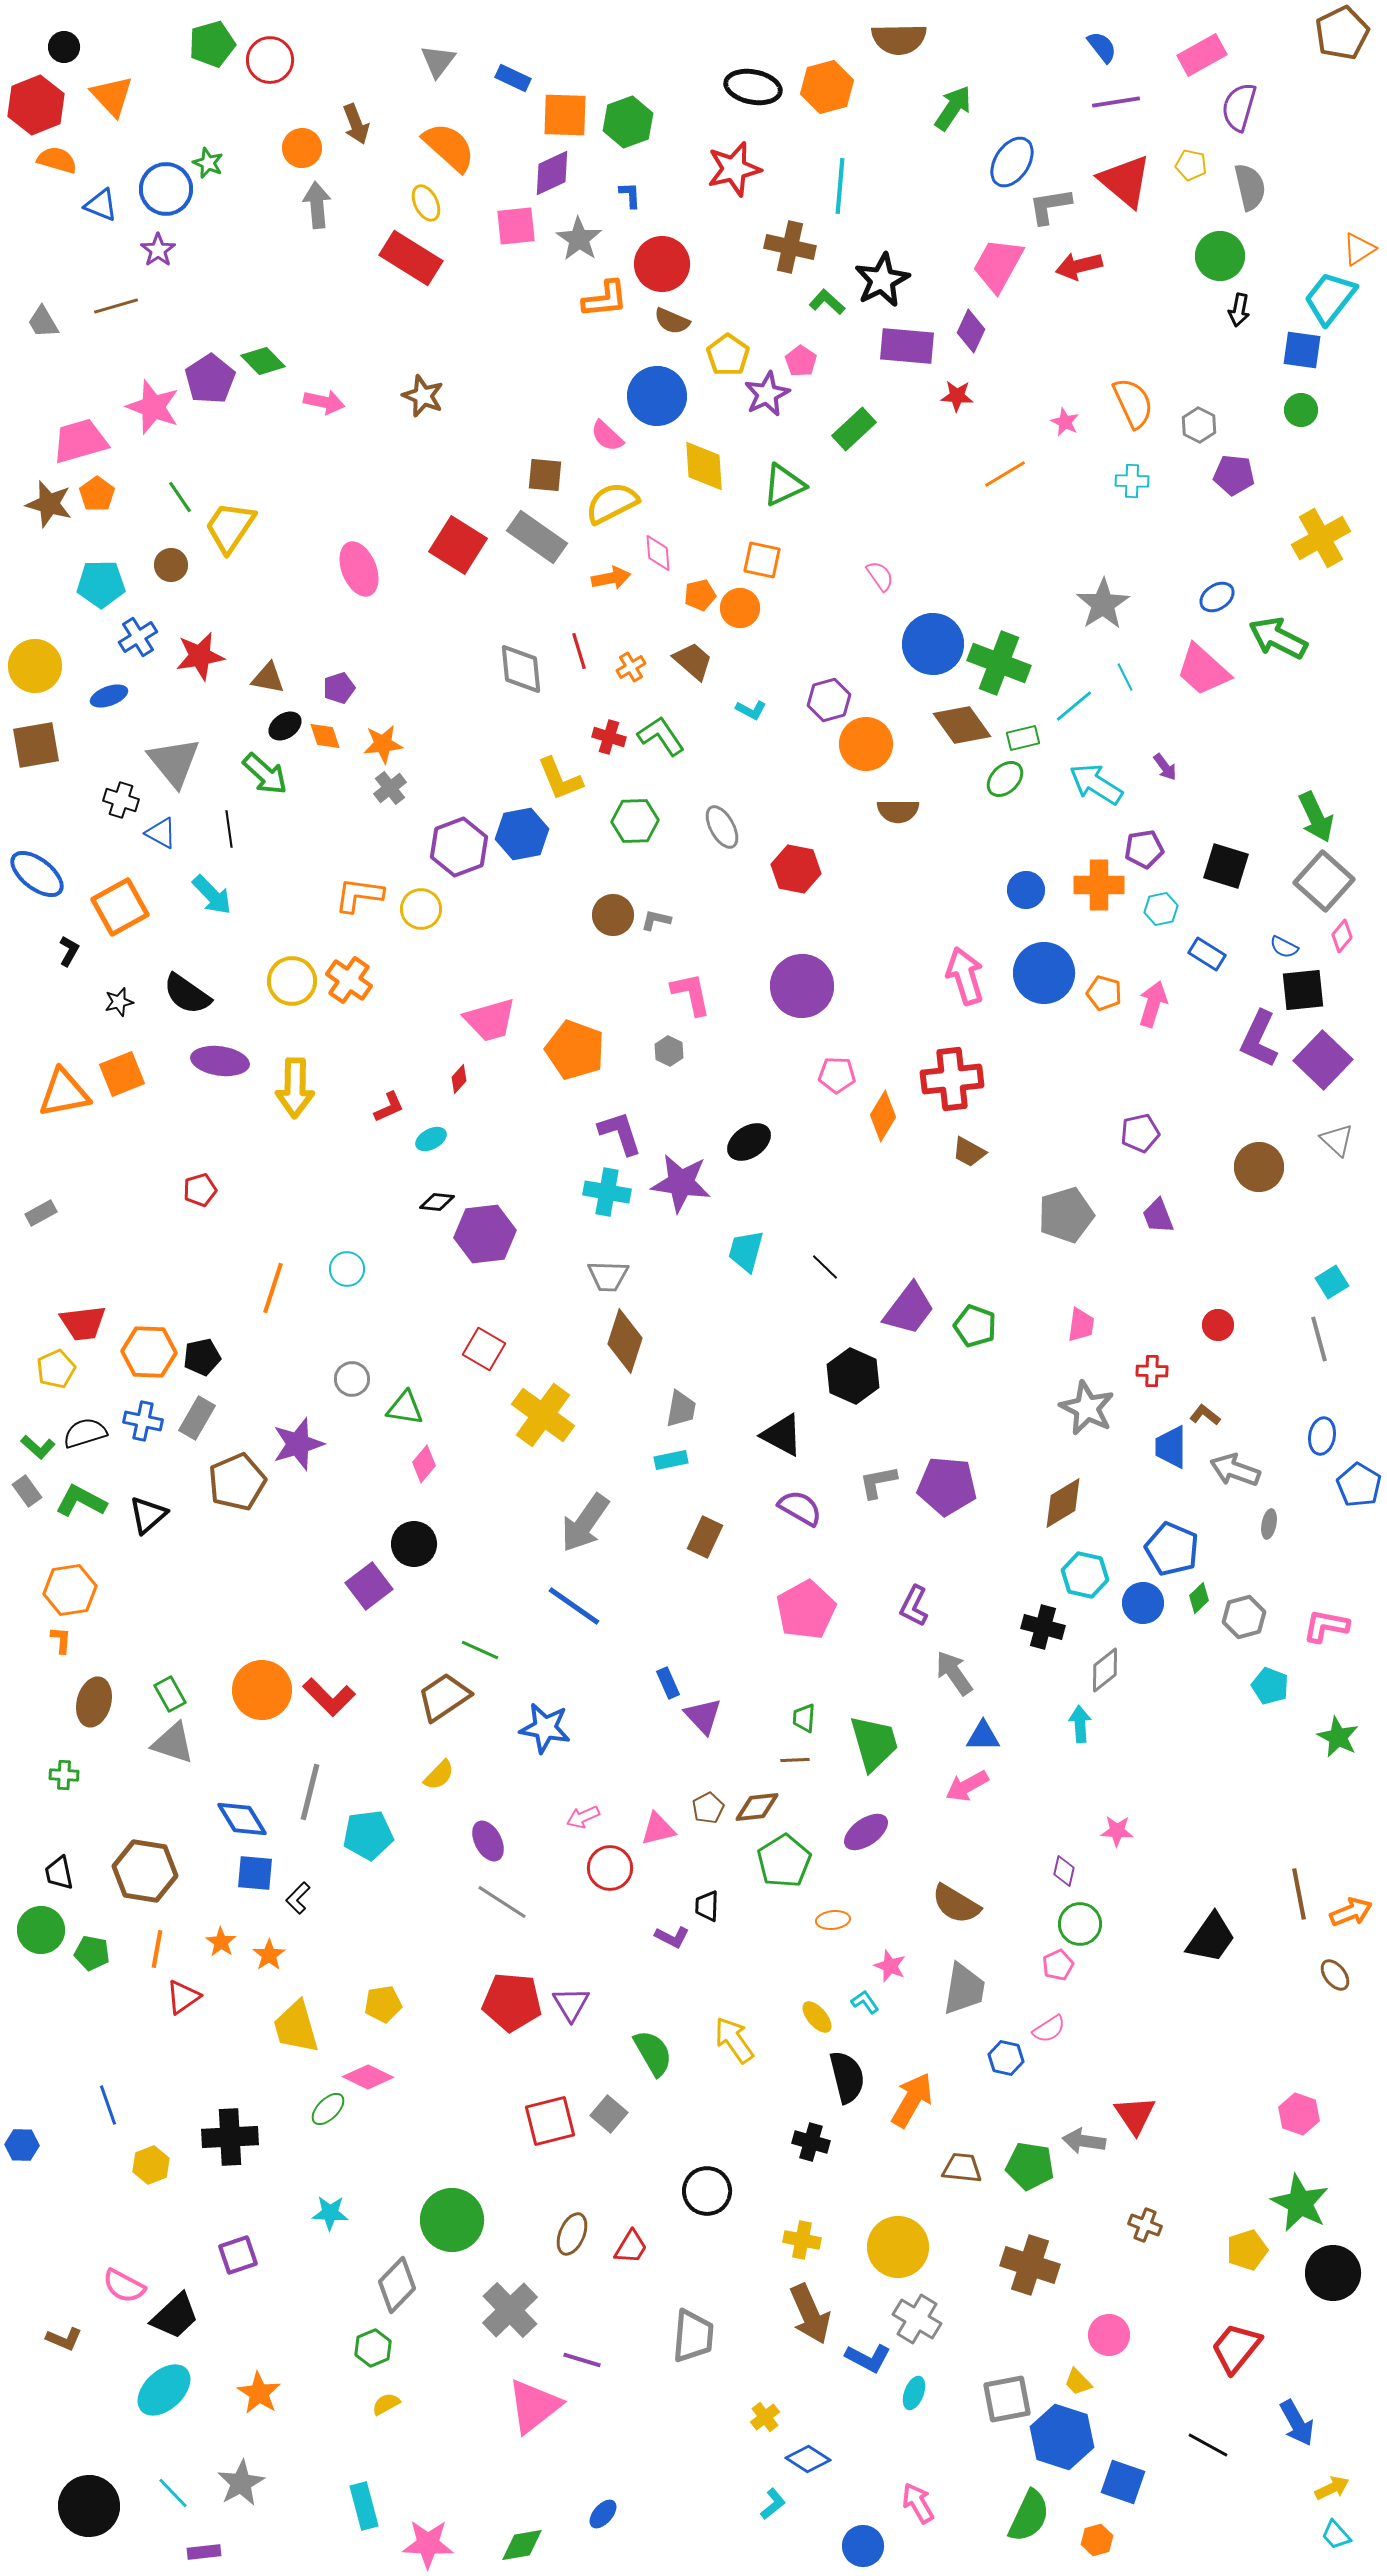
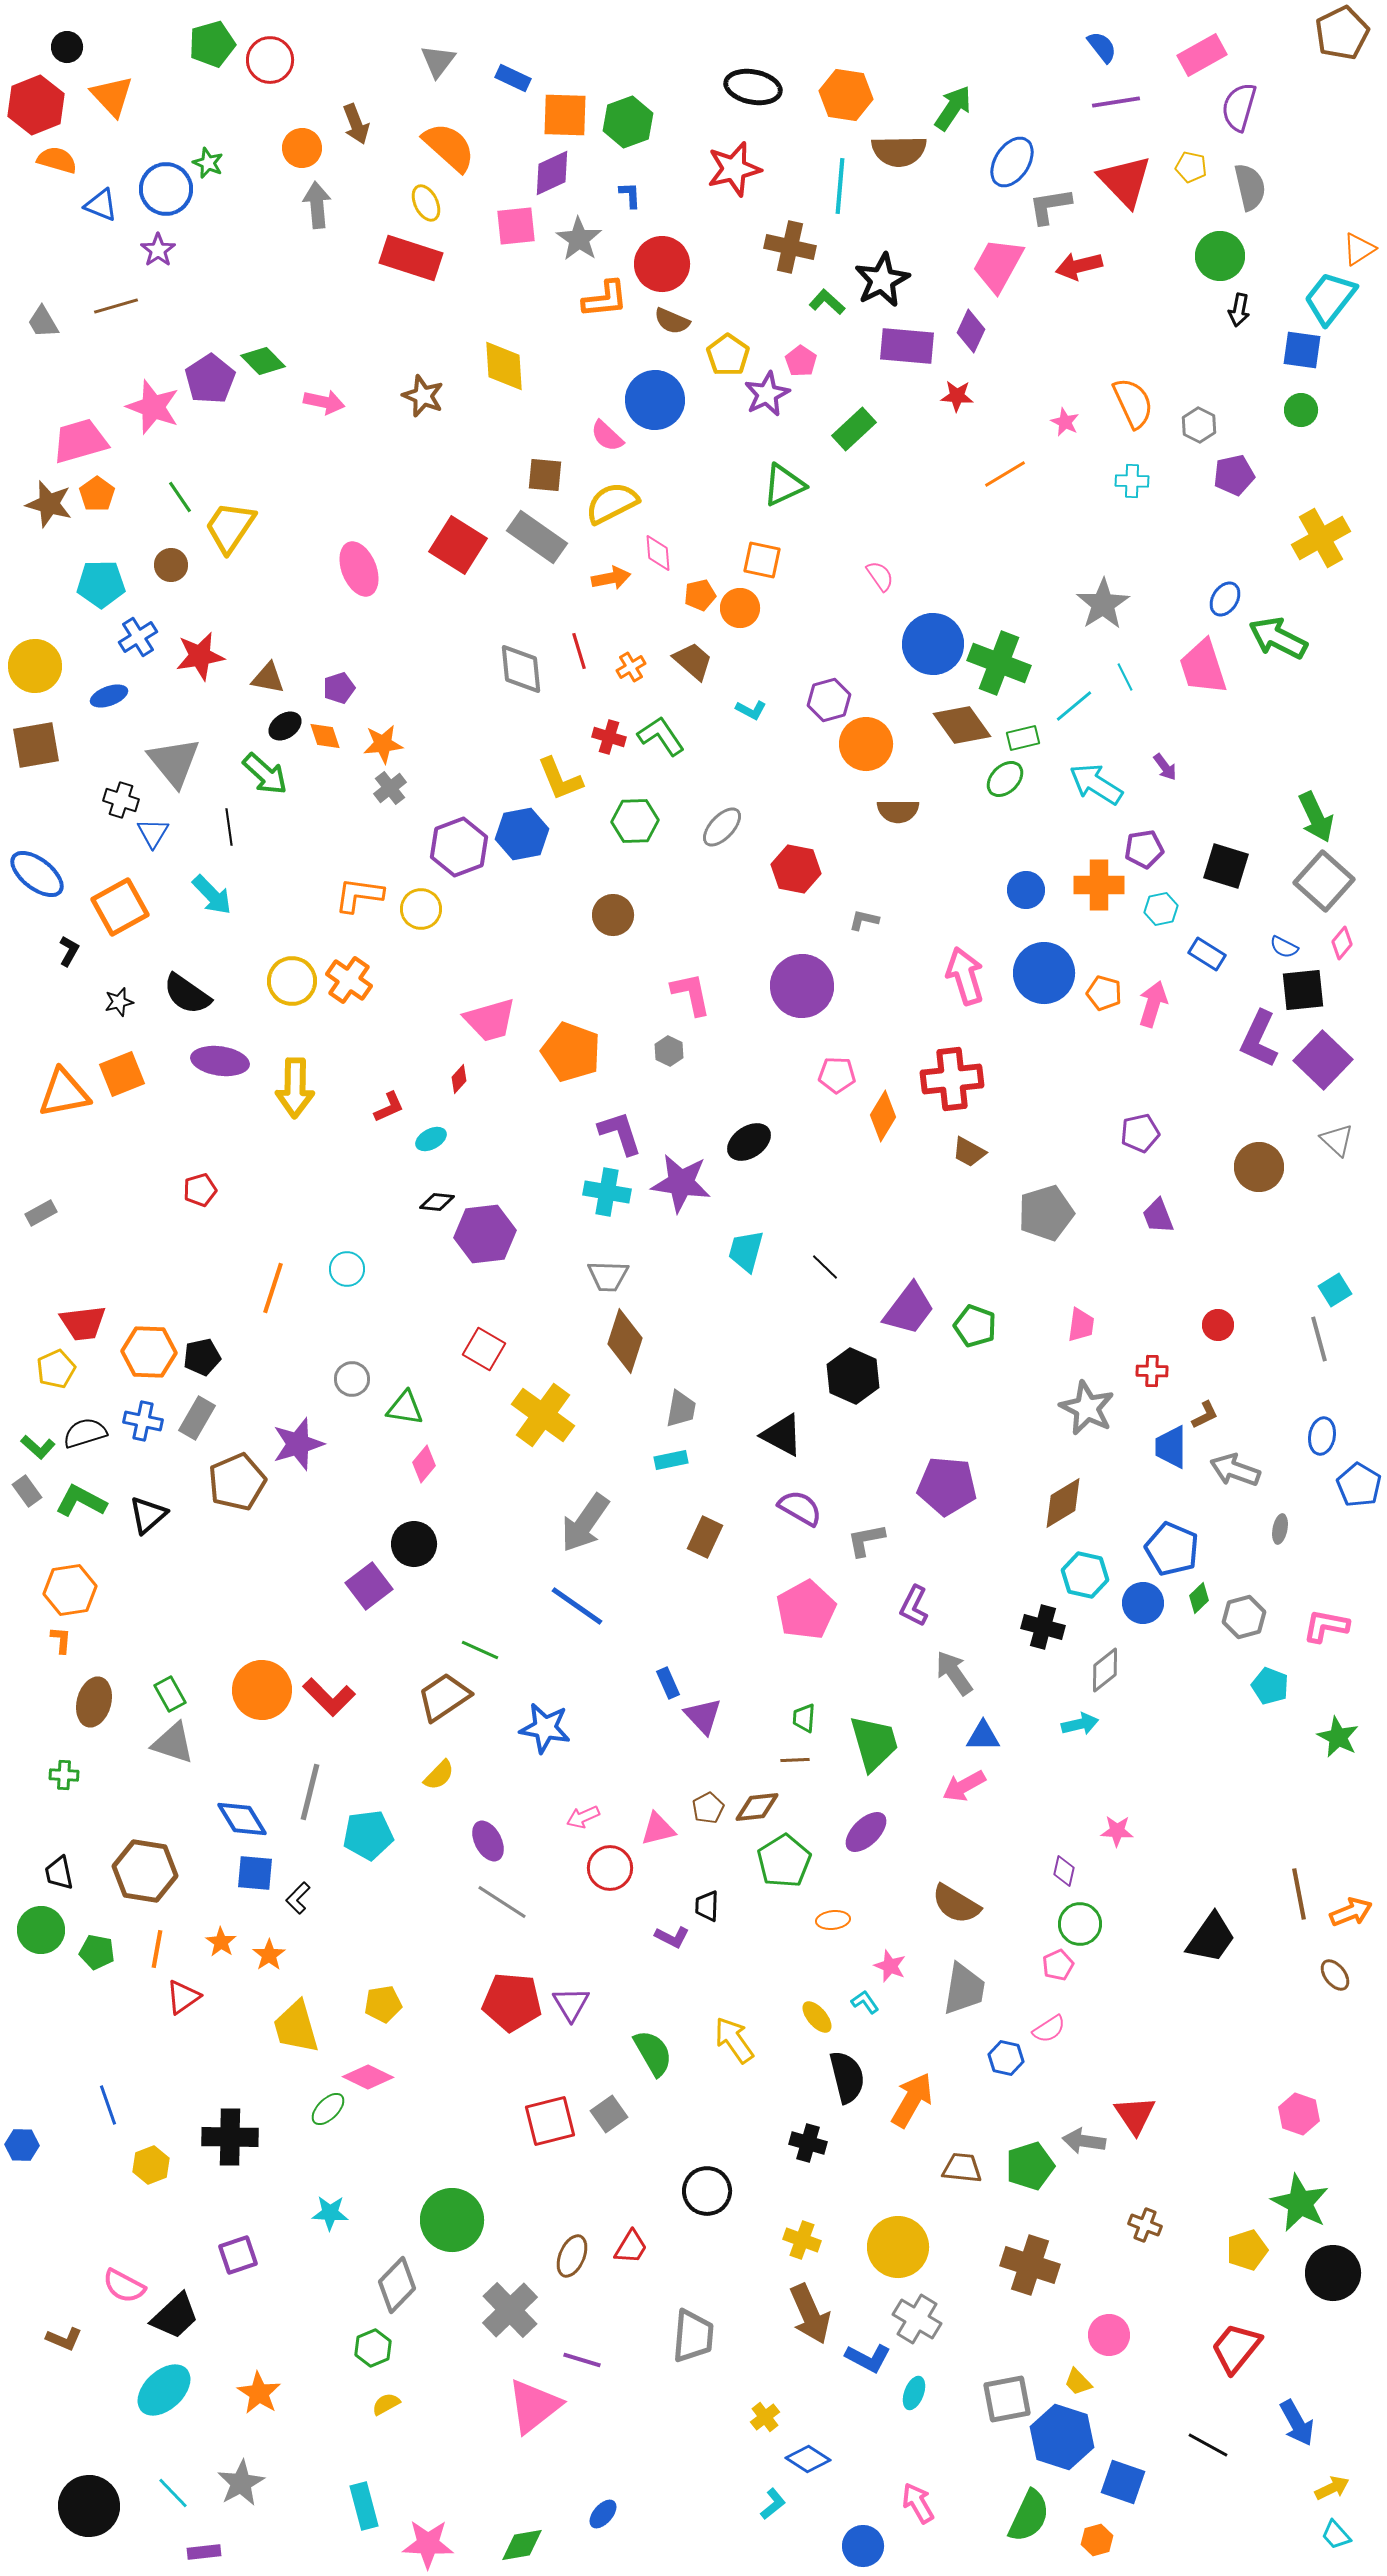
brown semicircle at (899, 39): moved 112 px down
black circle at (64, 47): moved 3 px right
orange hexagon at (827, 87): moved 19 px right, 8 px down; rotated 24 degrees clockwise
yellow pentagon at (1191, 165): moved 2 px down
red triangle at (1125, 181): rotated 6 degrees clockwise
red rectangle at (411, 258): rotated 14 degrees counterclockwise
blue circle at (657, 396): moved 2 px left, 4 px down
yellow diamond at (704, 466): moved 200 px left, 100 px up
purple pentagon at (1234, 475): rotated 18 degrees counterclockwise
blue ellipse at (1217, 597): moved 8 px right, 2 px down; rotated 24 degrees counterclockwise
pink trapezoid at (1203, 670): moved 3 px up; rotated 30 degrees clockwise
gray ellipse at (722, 827): rotated 72 degrees clockwise
black line at (229, 829): moved 2 px up
blue triangle at (161, 833): moved 8 px left; rotated 32 degrees clockwise
gray L-shape at (656, 920): moved 208 px right
pink diamond at (1342, 936): moved 7 px down
orange pentagon at (575, 1050): moved 4 px left, 2 px down
gray pentagon at (1066, 1215): moved 20 px left, 2 px up
cyan square at (1332, 1282): moved 3 px right, 8 px down
brown L-shape at (1205, 1415): rotated 116 degrees clockwise
gray L-shape at (878, 1482): moved 12 px left, 58 px down
gray ellipse at (1269, 1524): moved 11 px right, 5 px down
blue line at (574, 1606): moved 3 px right
cyan arrow at (1080, 1724): rotated 81 degrees clockwise
pink arrow at (967, 1786): moved 3 px left
purple ellipse at (866, 1832): rotated 9 degrees counterclockwise
green pentagon at (92, 1953): moved 5 px right, 1 px up
gray square at (609, 2114): rotated 15 degrees clockwise
black cross at (230, 2137): rotated 4 degrees clockwise
black cross at (811, 2142): moved 3 px left, 1 px down
green pentagon at (1030, 2166): rotated 27 degrees counterclockwise
brown ellipse at (572, 2234): moved 22 px down
yellow cross at (802, 2240): rotated 9 degrees clockwise
